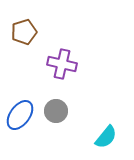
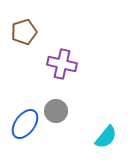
blue ellipse: moved 5 px right, 9 px down
